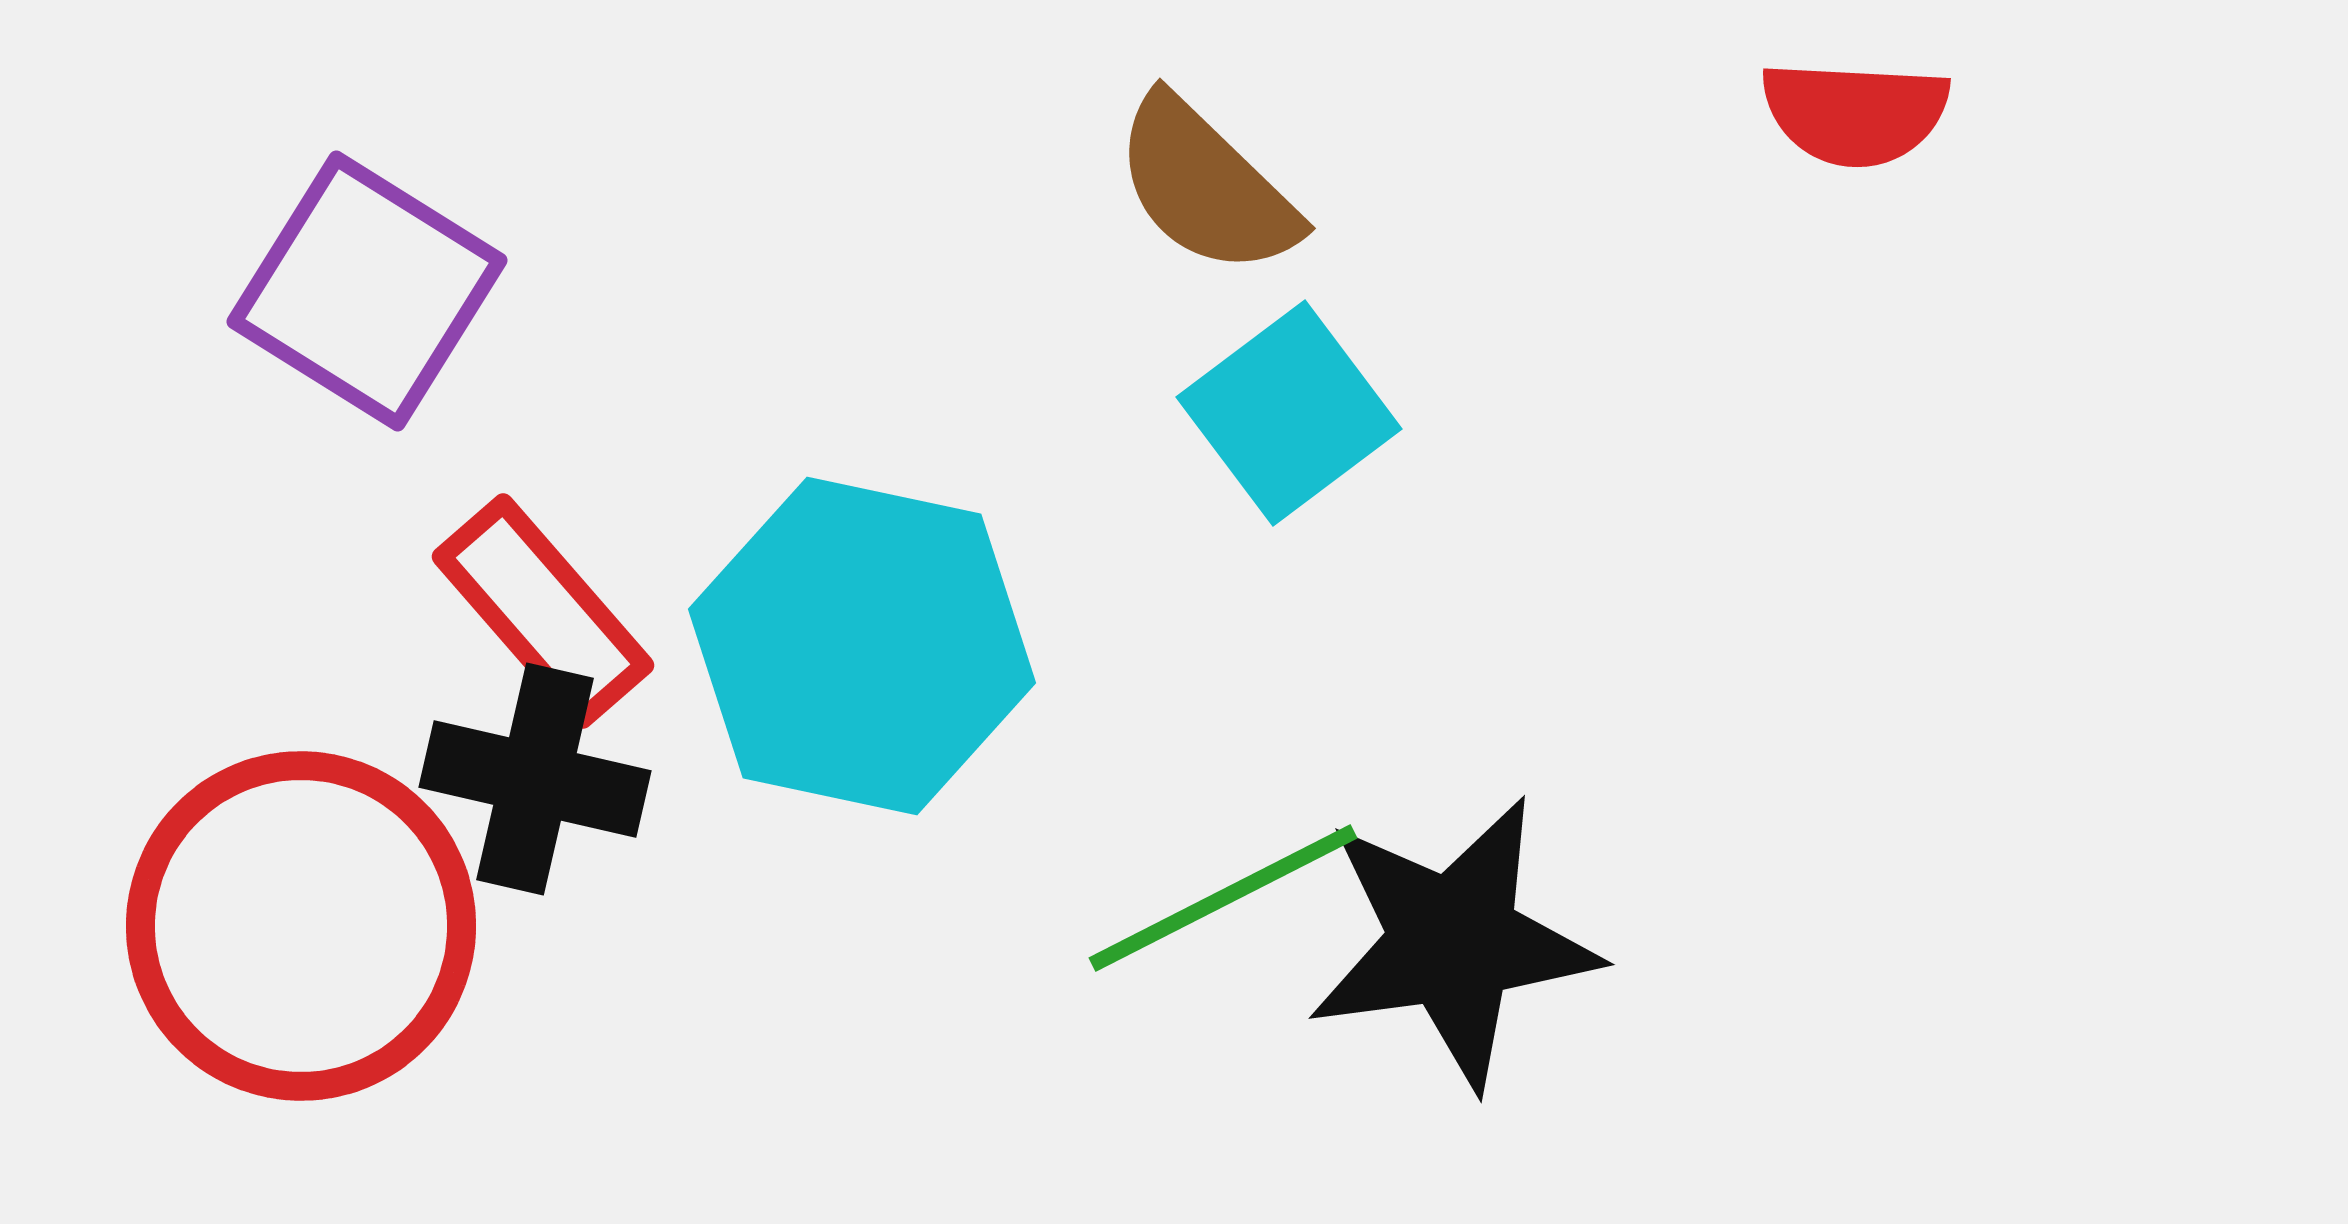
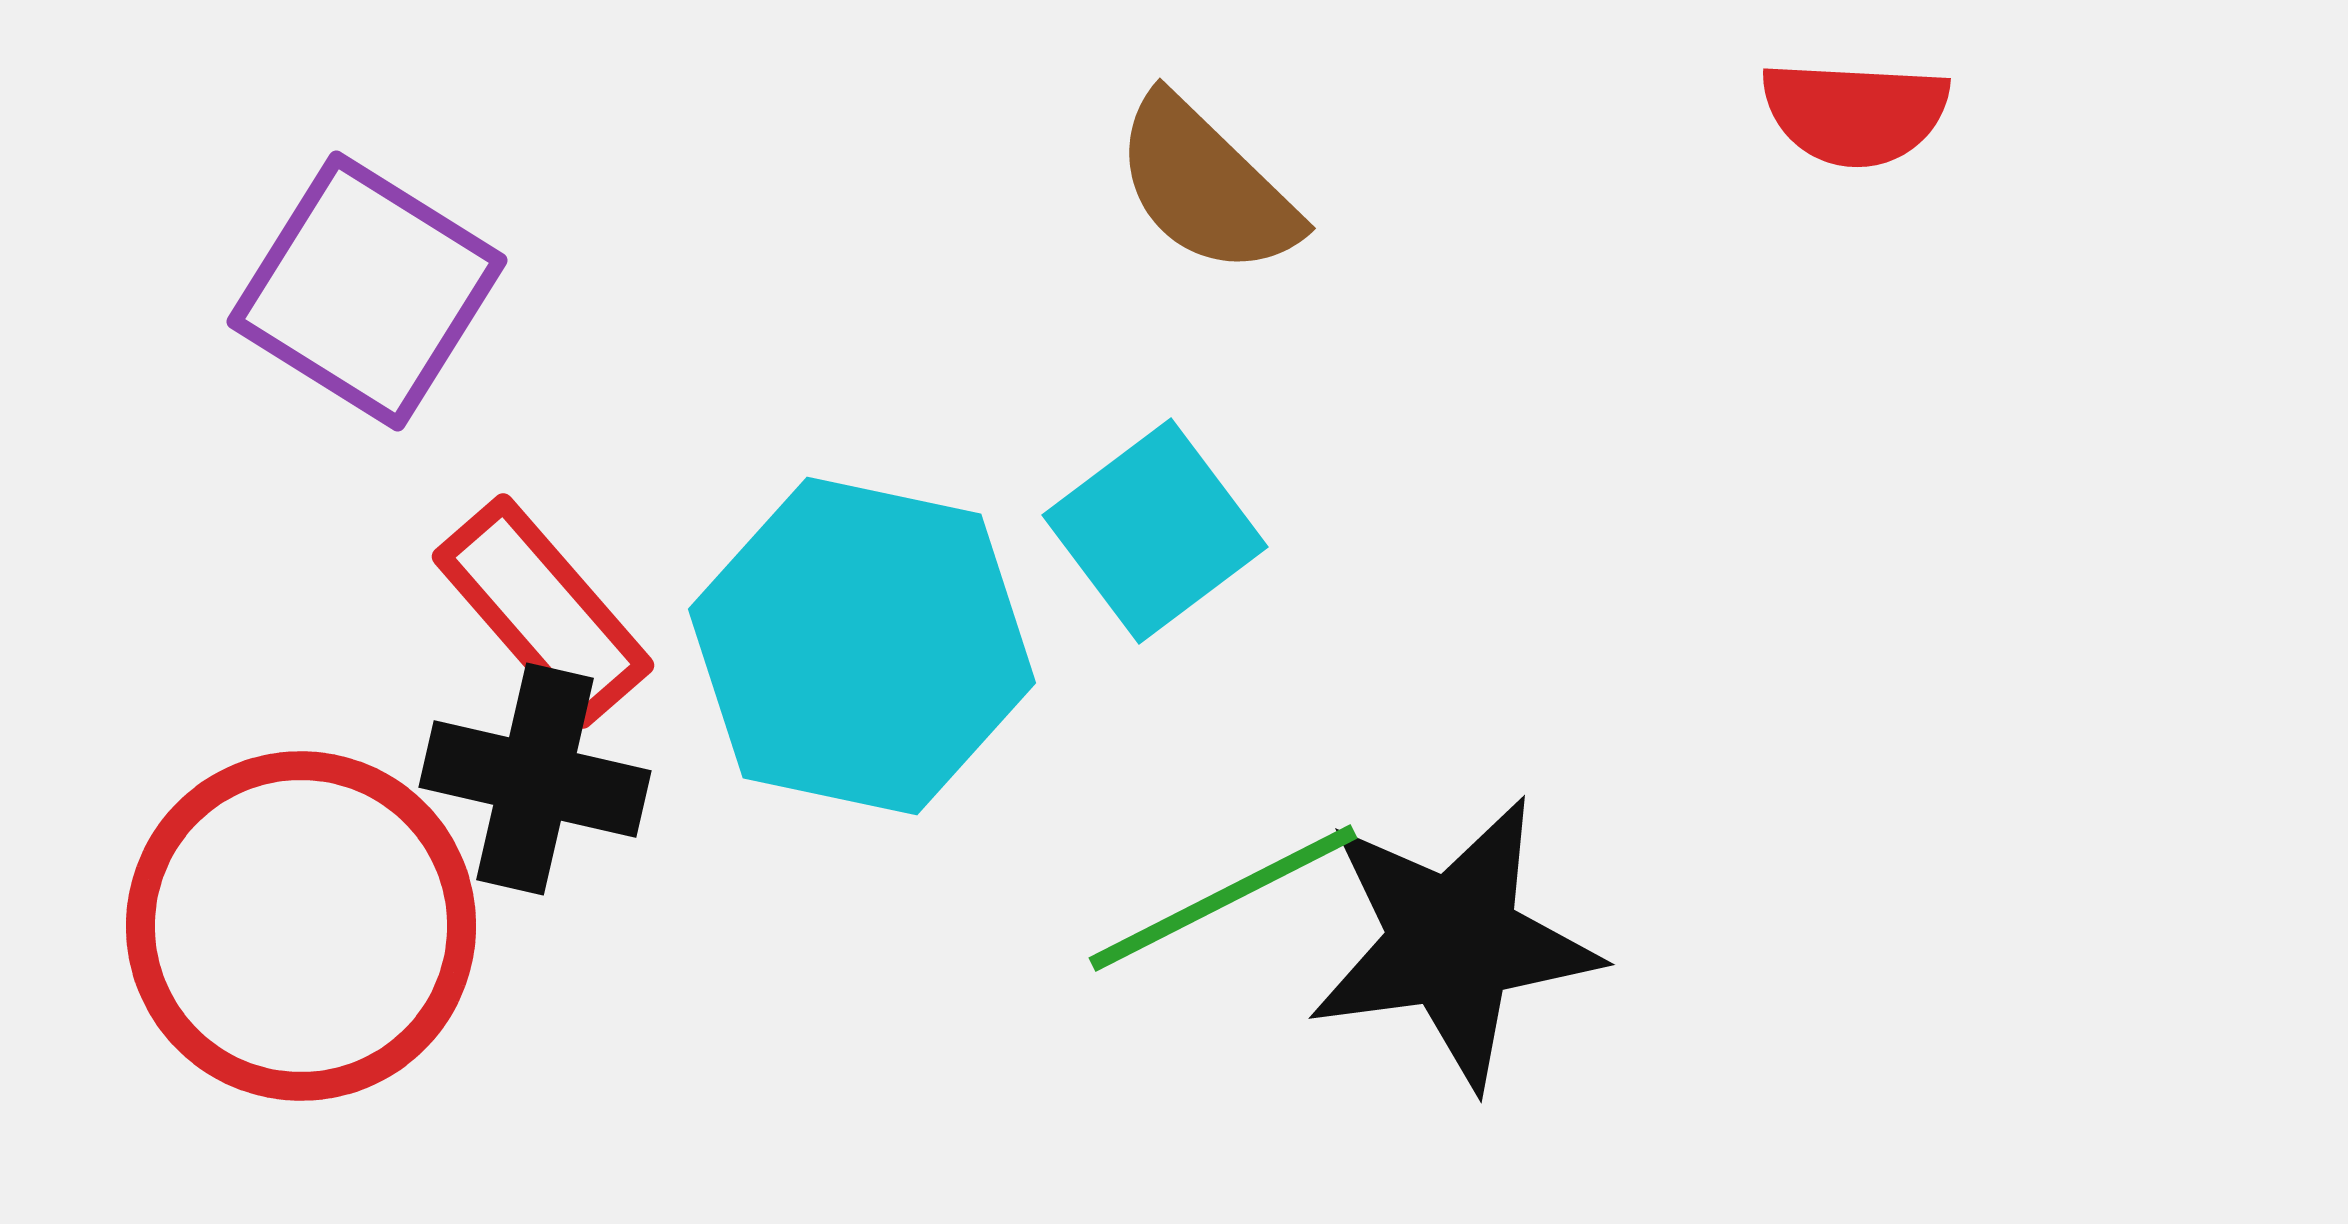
cyan square: moved 134 px left, 118 px down
